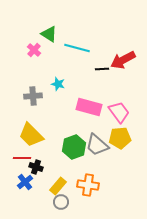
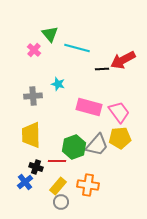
green triangle: moved 1 px right; rotated 18 degrees clockwise
yellow trapezoid: rotated 44 degrees clockwise
gray trapezoid: rotated 90 degrees counterclockwise
red line: moved 35 px right, 3 px down
